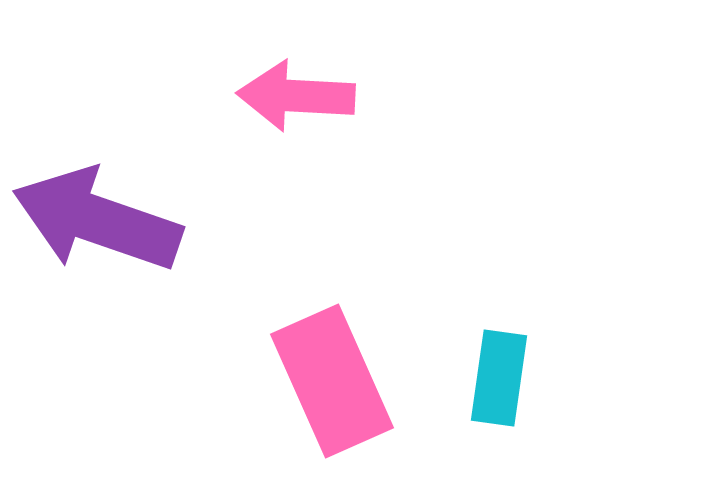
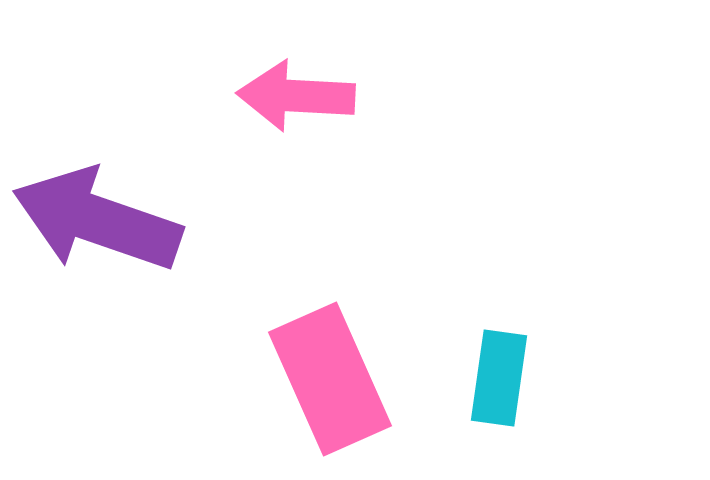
pink rectangle: moved 2 px left, 2 px up
